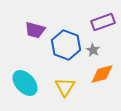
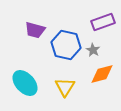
blue hexagon: rotated 8 degrees counterclockwise
